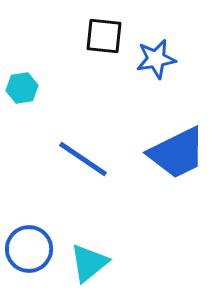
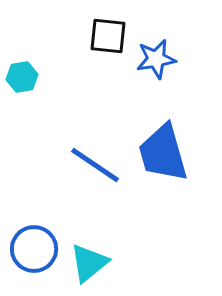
black square: moved 4 px right
cyan hexagon: moved 11 px up
blue trapezoid: moved 14 px left; rotated 100 degrees clockwise
blue line: moved 12 px right, 6 px down
blue circle: moved 5 px right
